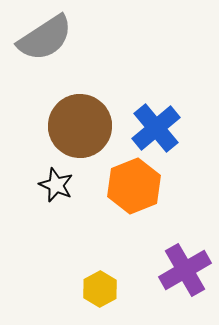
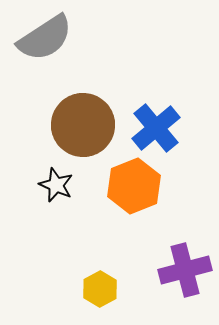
brown circle: moved 3 px right, 1 px up
purple cross: rotated 15 degrees clockwise
